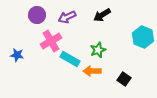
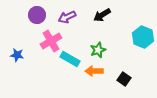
orange arrow: moved 2 px right
